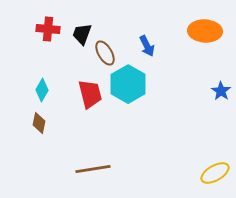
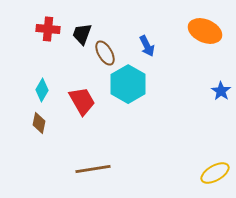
orange ellipse: rotated 20 degrees clockwise
red trapezoid: moved 8 px left, 7 px down; rotated 16 degrees counterclockwise
